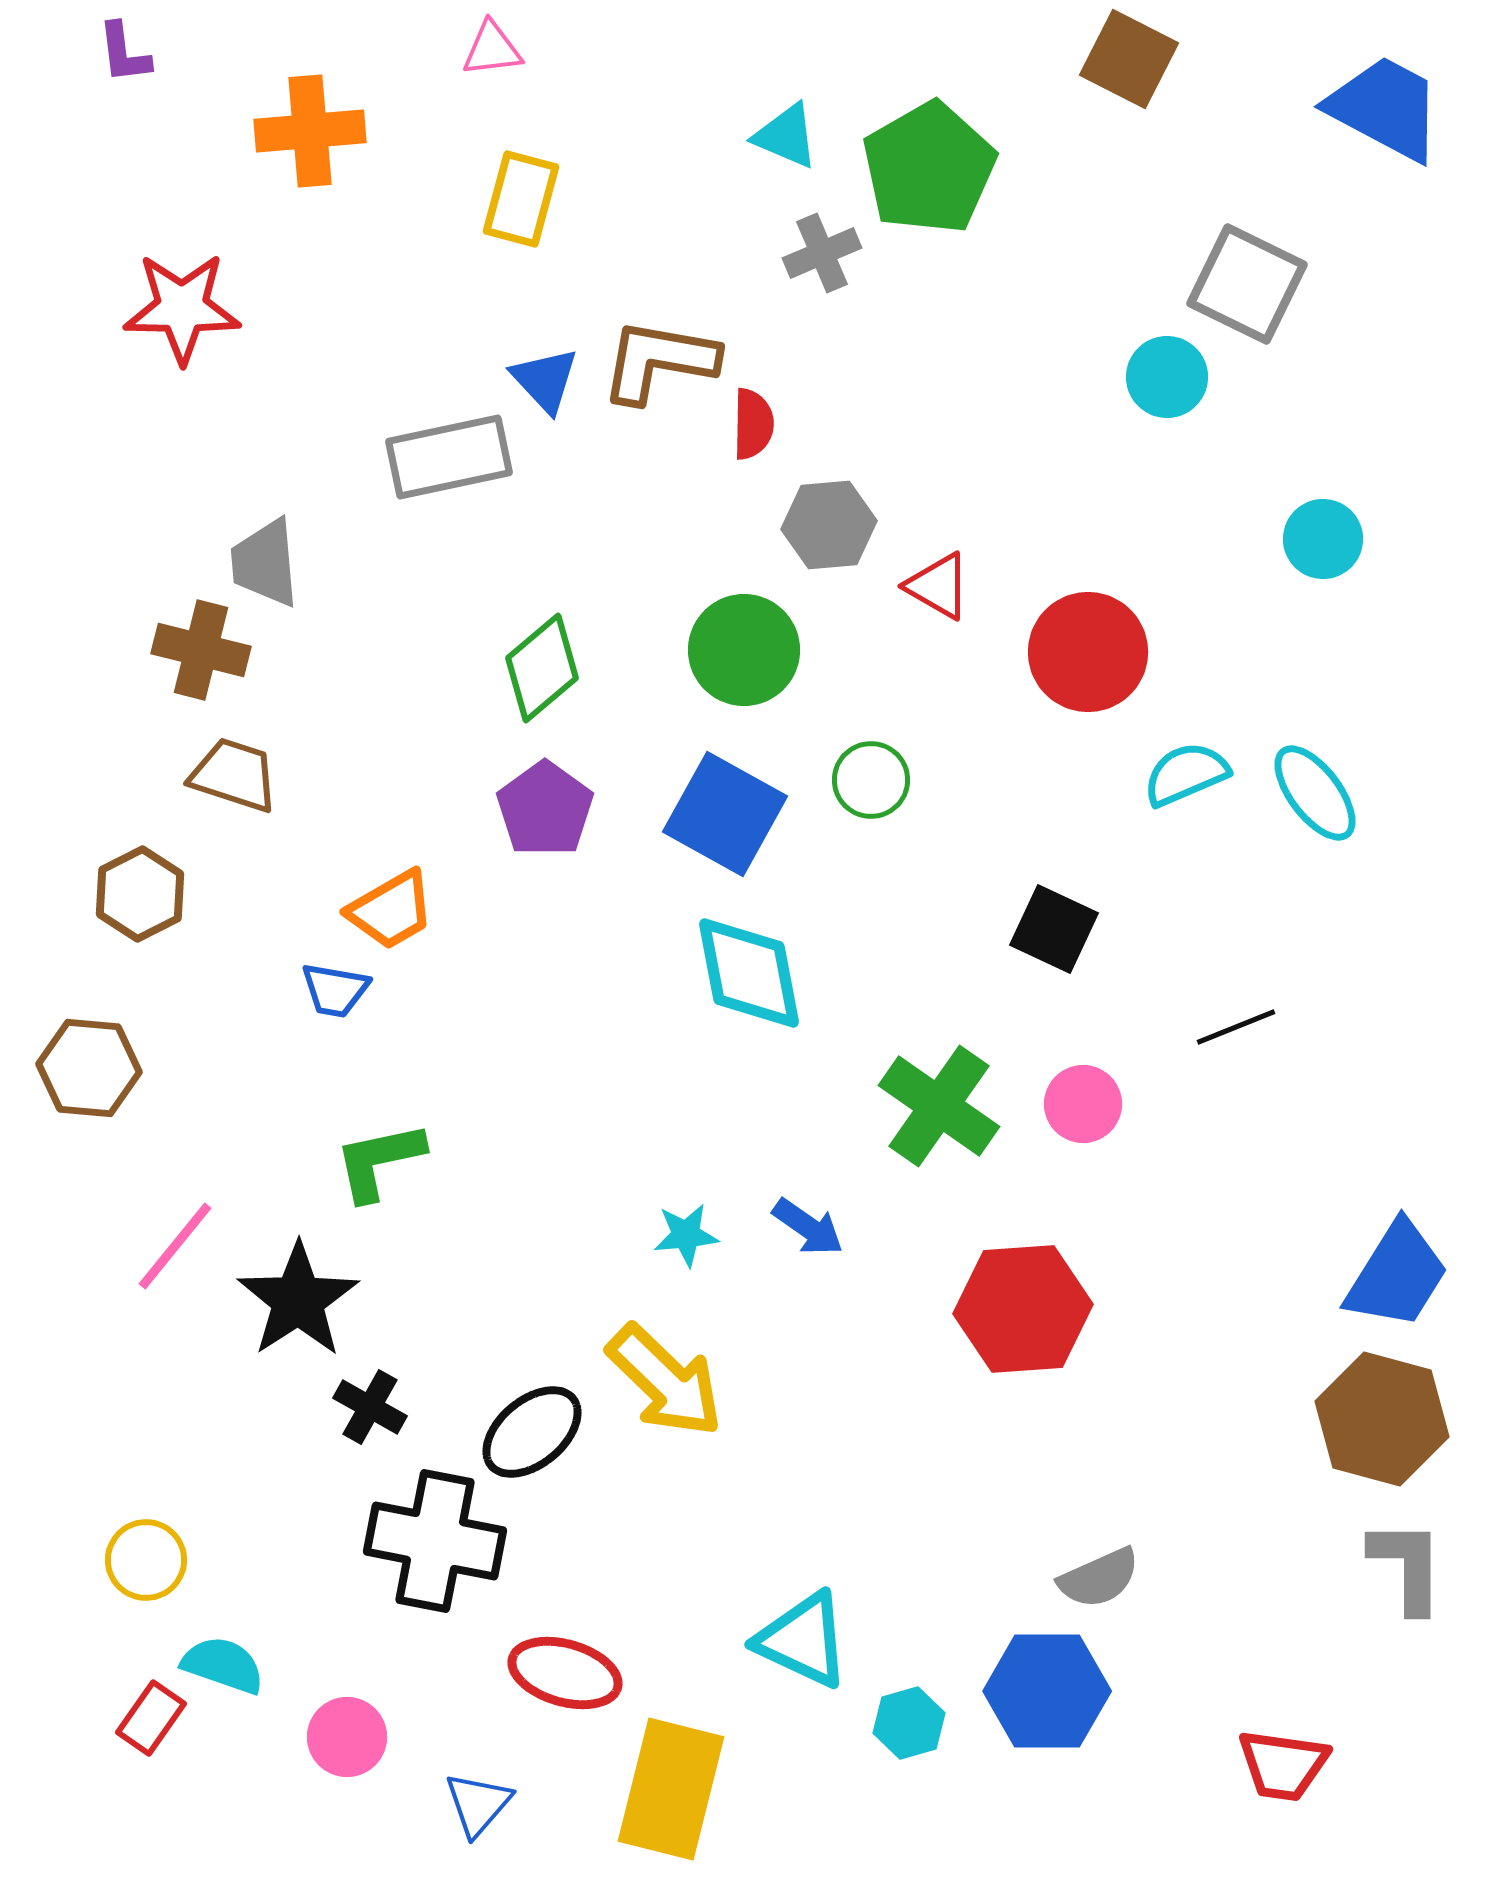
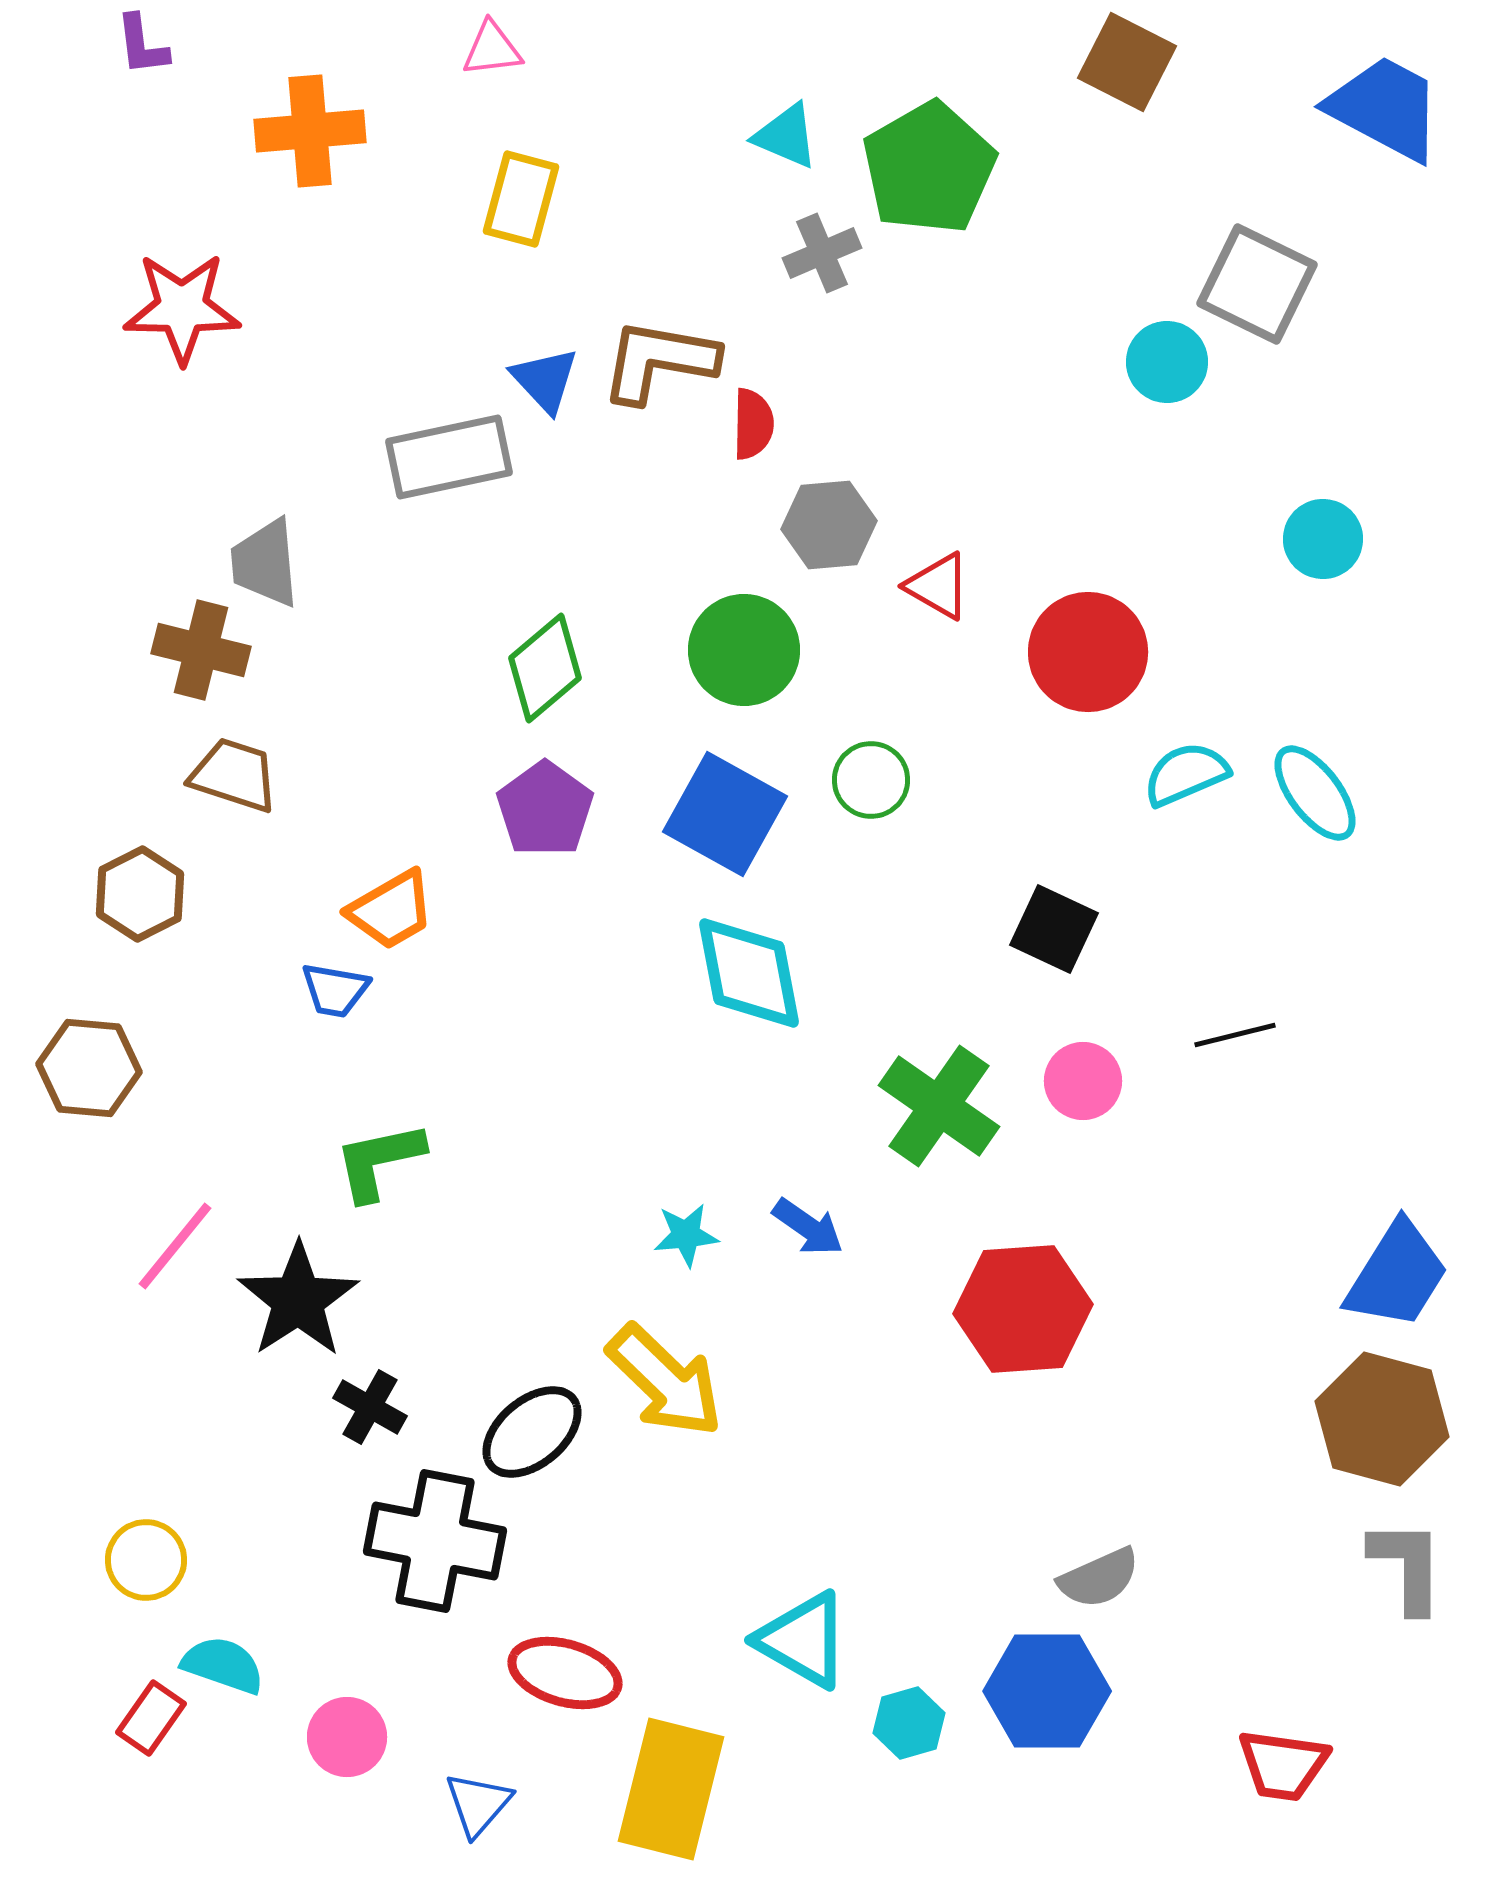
purple L-shape at (124, 53): moved 18 px right, 8 px up
brown square at (1129, 59): moved 2 px left, 3 px down
gray square at (1247, 284): moved 10 px right
cyan circle at (1167, 377): moved 15 px up
green diamond at (542, 668): moved 3 px right
black line at (1236, 1027): moved 1 px left, 8 px down; rotated 8 degrees clockwise
pink circle at (1083, 1104): moved 23 px up
cyan triangle at (803, 1640): rotated 5 degrees clockwise
